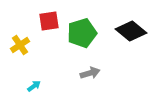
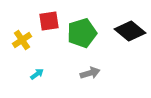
black diamond: moved 1 px left
yellow cross: moved 2 px right, 5 px up
cyan arrow: moved 3 px right, 12 px up
